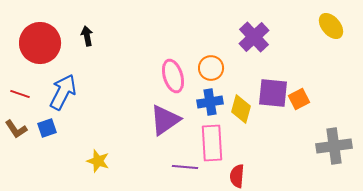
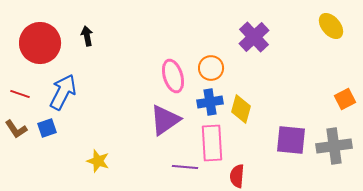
purple square: moved 18 px right, 47 px down
orange square: moved 46 px right
